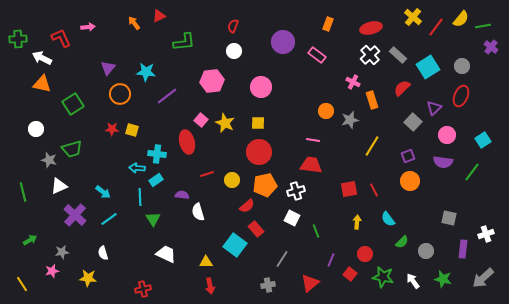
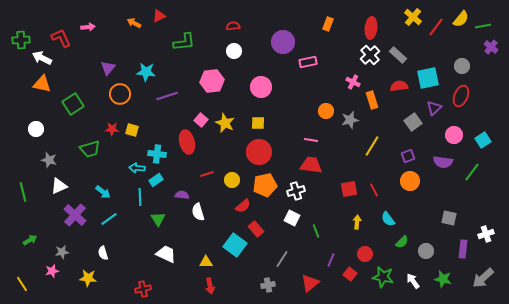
orange arrow at (134, 23): rotated 24 degrees counterclockwise
red semicircle at (233, 26): rotated 64 degrees clockwise
red ellipse at (371, 28): rotated 70 degrees counterclockwise
green cross at (18, 39): moved 3 px right, 1 px down
pink rectangle at (317, 55): moved 9 px left, 7 px down; rotated 48 degrees counterclockwise
cyan square at (428, 67): moved 11 px down; rotated 20 degrees clockwise
red semicircle at (402, 88): moved 3 px left, 2 px up; rotated 36 degrees clockwise
purple line at (167, 96): rotated 20 degrees clockwise
gray square at (413, 122): rotated 12 degrees clockwise
pink circle at (447, 135): moved 7 px right
pink line at (313, 140): moved 2 px left
green trapezoid at (72, 149): moved 18 px right
red semicircle at (247, 206): moved 4 px left
green triangle at (153, 219): moved 5 px right
